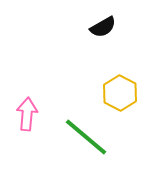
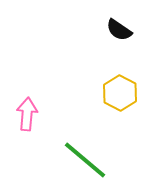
black semicircle: moved 16 px right, 3 px down; rotated 64 degrees clockwise
green line: moved 1 px left, 23 px down
